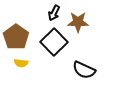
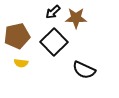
black arrow: moved 1 px left, 1 px up; rotated 21 degrees clockwise
brown star: moved 2 px left, 4 px up
brown pentagon: moved 1 px right, 1 px up; rotated 25 degrees clockwise
